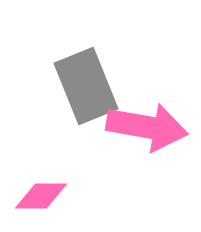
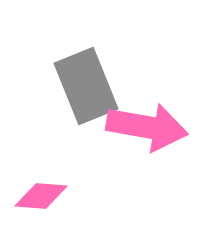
pink diamond: rotated 4 degrees clockwise
